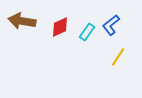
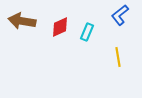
blue L-shape: moved 9 px right, 10 px up
cyan rectangle: rotated 12 degrees counterclockwise
yellow line: rotated 42 degrees counterclockwise
